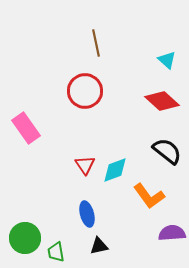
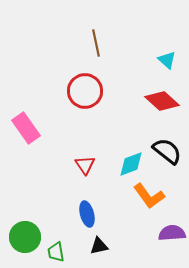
cyan diamond: moved 16 px right, 6 px up
green circle: moved 1 px up
